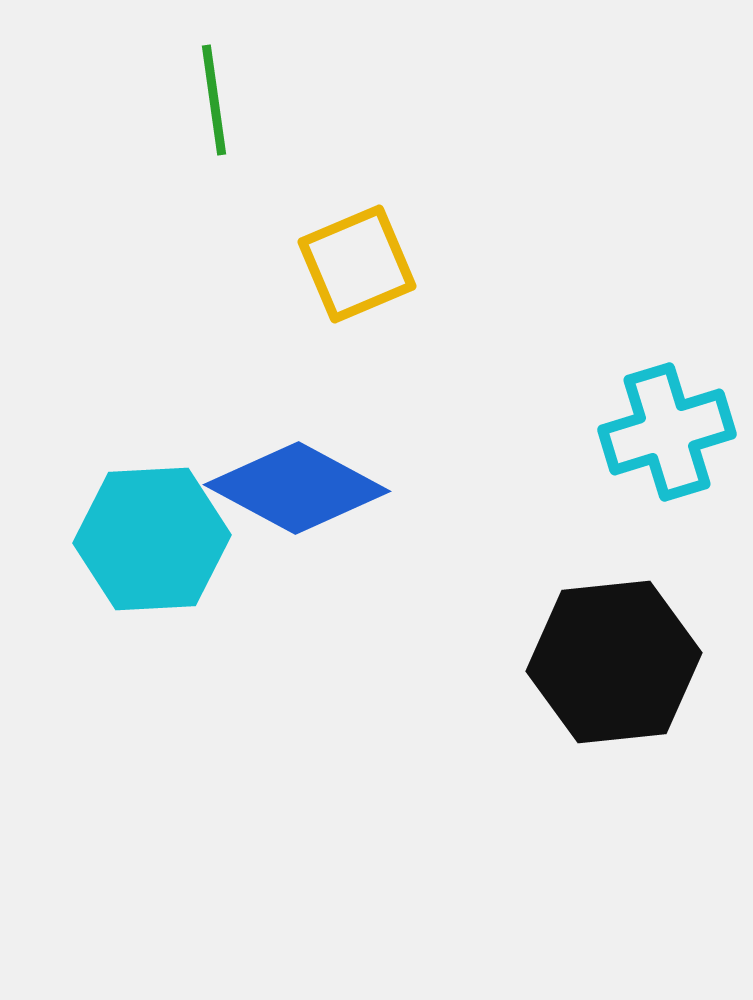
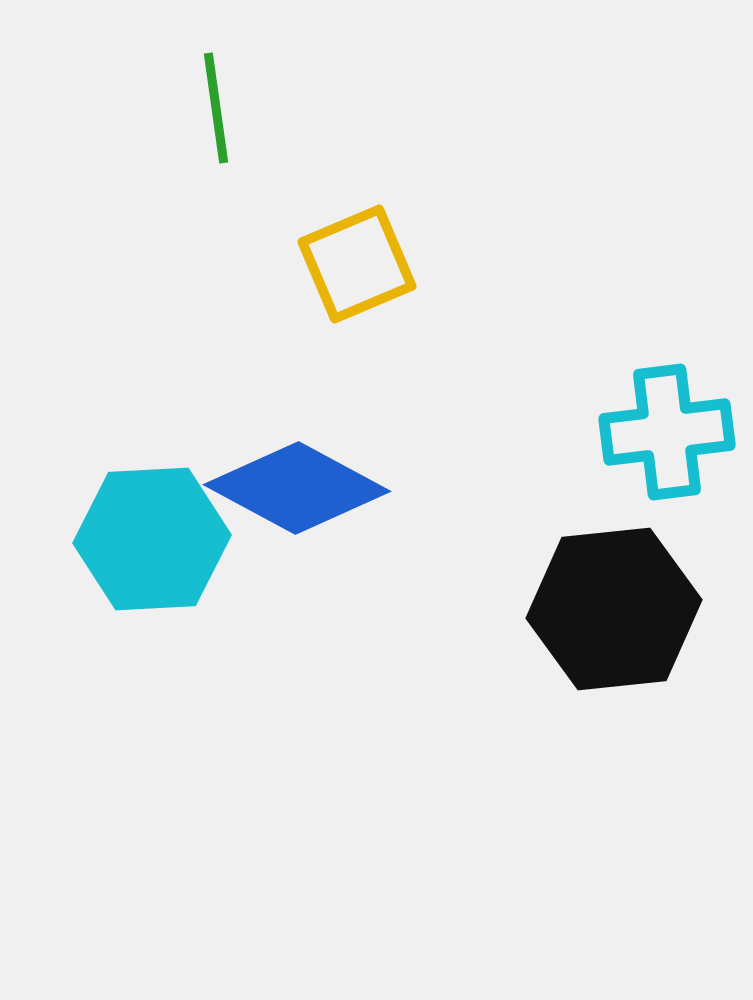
green line: moved 2 px right, 8 px down
cyan cross: rotated 10 degrees clockwise
black hexagon: moved 53 px up
